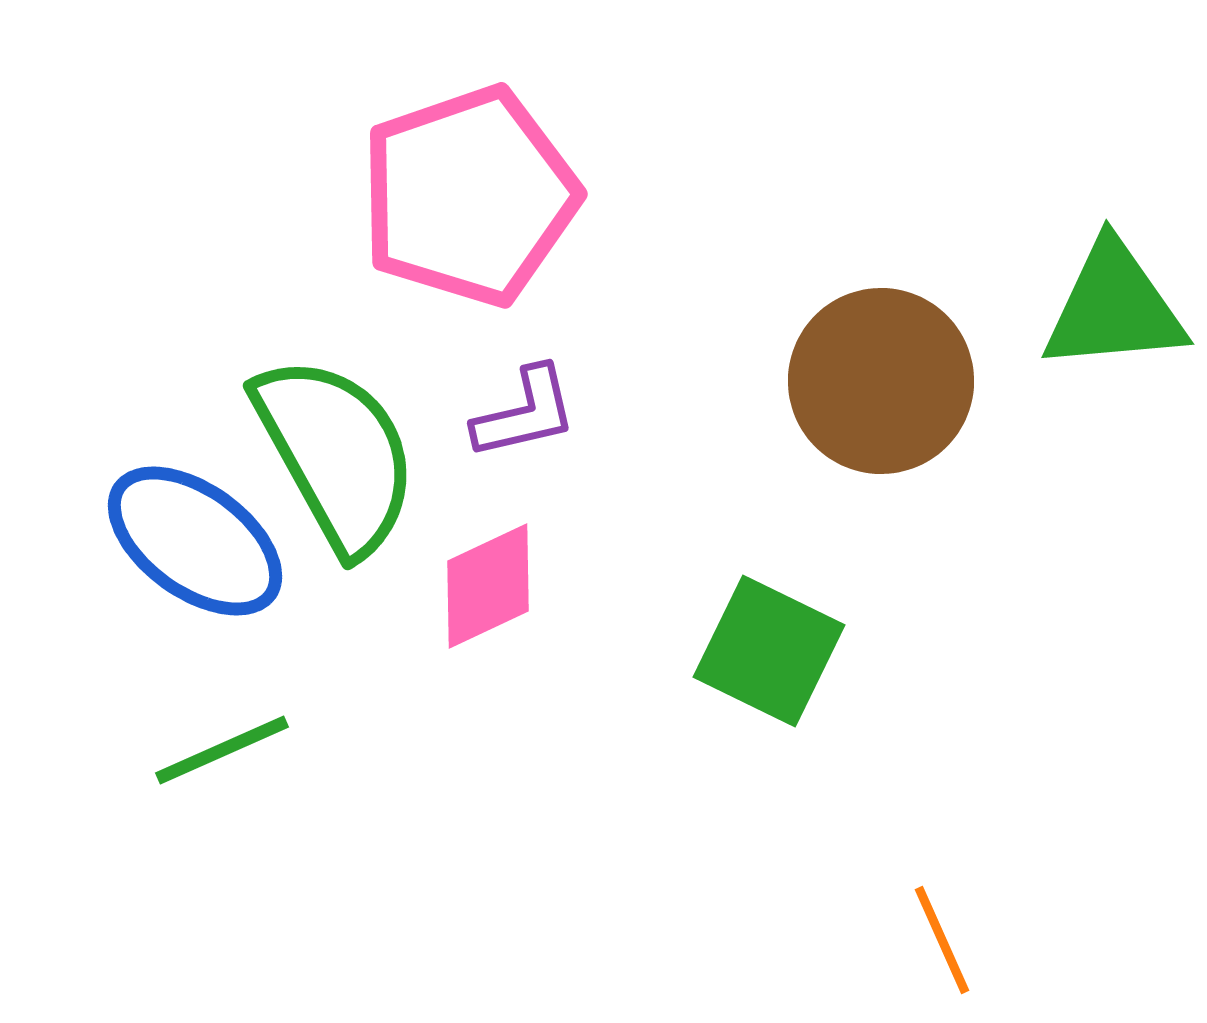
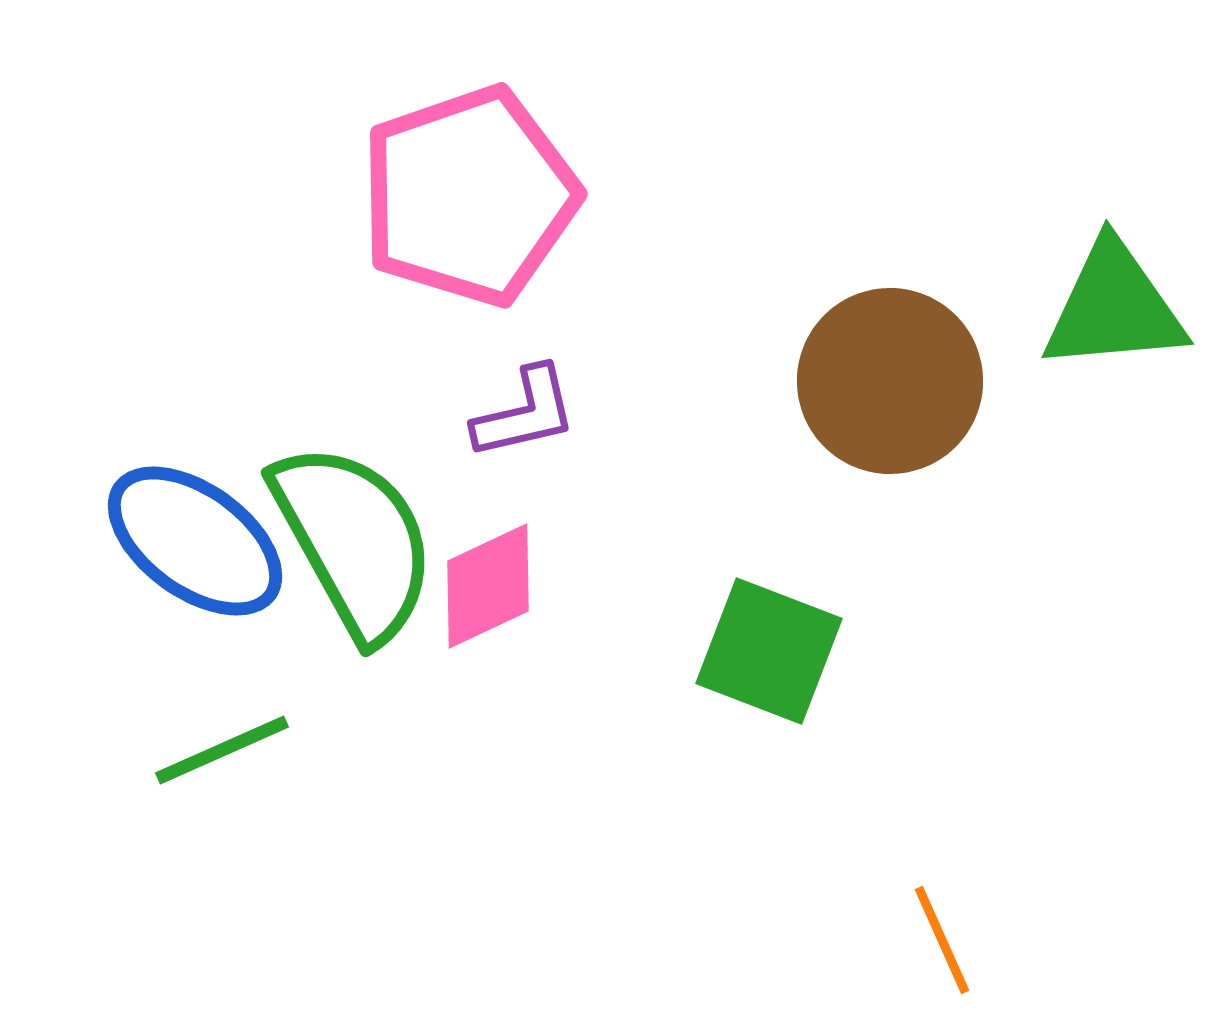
brown circle: moved 9 px right
green semicircle: moved 18 px right, 87 px down
green square: rotated 5 degrees counterclockwise
